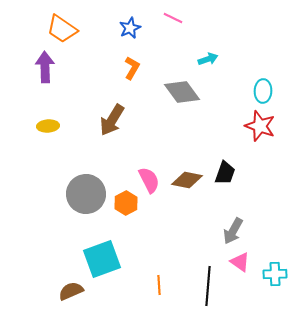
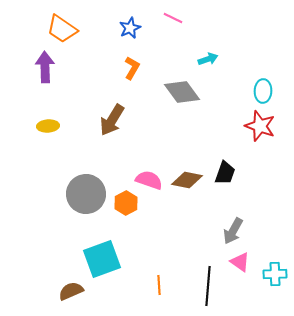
pink semicircle: rotated 44 degrees counterclockwise
